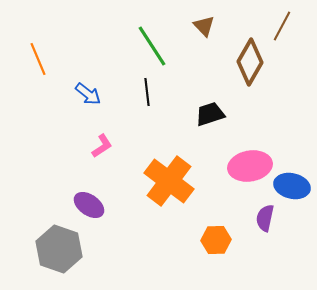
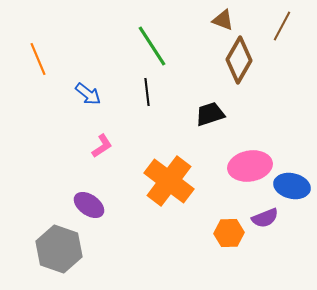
brown triangle: moved 19 px right, 6 px up; rotated 25 degrees counterclockwise
brown diamond: moved 11 px left, 2 px up
purple semicircle: rotated 124 degrees counterclockwise
orange hexagon: moved 13 px right, 7 px up
